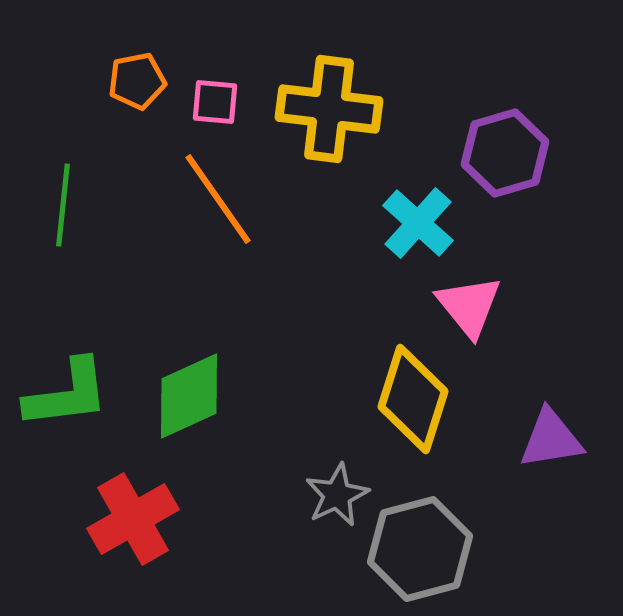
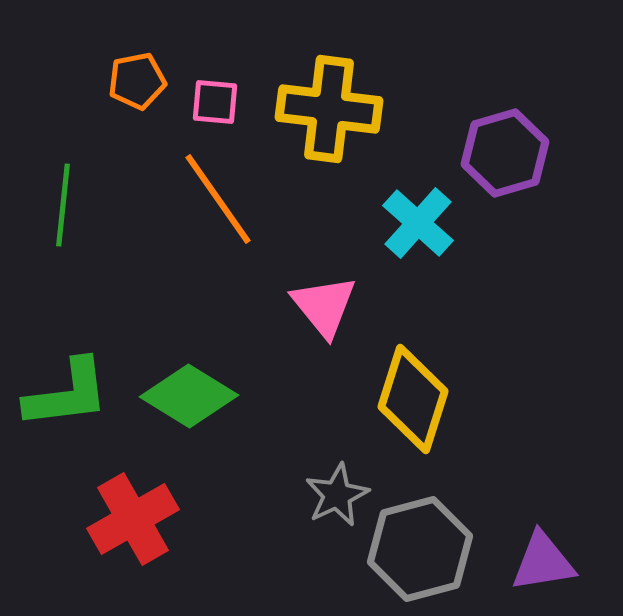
pink triangle: moved 145 px left
green diamond: rotated 56 degrees clockwise
purple triangle: moved 8 px left, 123 px down
